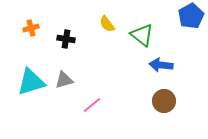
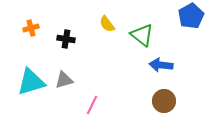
pink line: rotated 24 degrees counterclockwise
